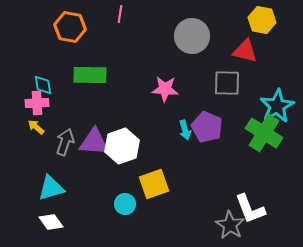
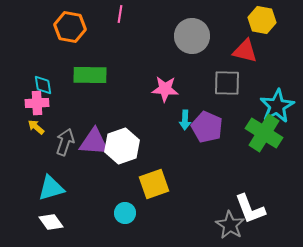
cyan arrow: moved 10 px up; rotated 18 degrees clockwise
cyan circle: moved 9 px down
